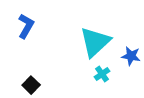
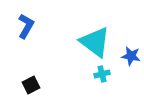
cyan triangle: rotated 40 degrees counterclockwise
cyan cross: rotated 21 degrees clockwise
black square: rotated 18 degrees clockwise
